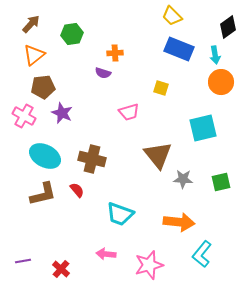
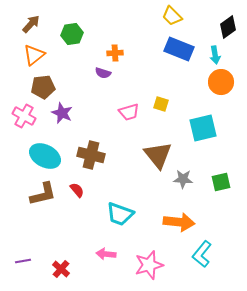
yellow square: moved 16 px down
brown cross: moved 1 px left, 4 px up
